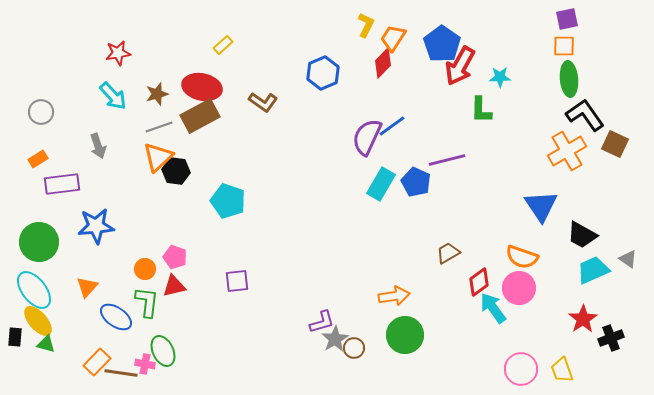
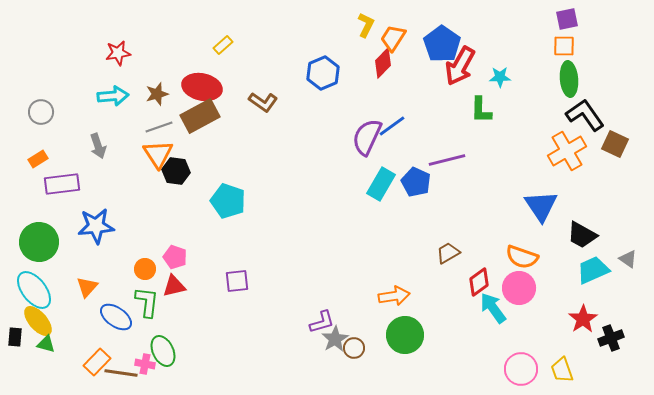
cyan arrow at (113, 96): rotated 52 degrees counterclockwise
orange triangle at (158, 157): moved 3 px up; rotated 20 degrees counterclockwise
